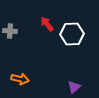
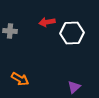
red arrow: moved 2 px up; rotated 63 degrees counterclockwise
white hexagon: moved 1 px up
orange arrow: rotated 18 degrees clockwise
